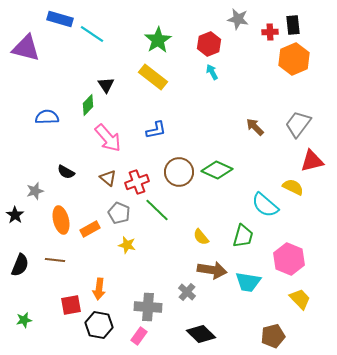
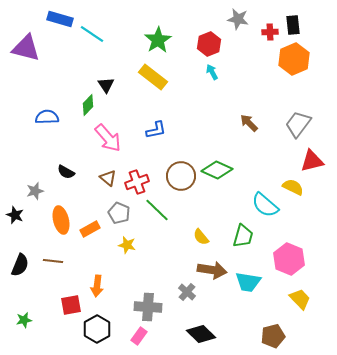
brown arrow at (255, 127): moved 6 px left, 4 px up
brown circle at (179, 172): moved 2 px right, 4 px down
black star at (15, 215): rotated 12 degrees counterclockwise
brown line at (55, 260): moved 2 px left, 1 px down
orange arrow at (99, 289): moved 2 px left, 3 px up
black hexagon at (99, 325): moved 2 px left, 4 px down; rotated 20 degrees clockwise
